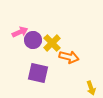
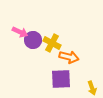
pink arrow: rotated 49 degrees clockwise
yellow cross: rotated 18 degrees counterclockwise
purple square: moved 23 px right, 6 px down; rotated 15 degrees counterclockwise
yellow arrow: moved 1 px right
